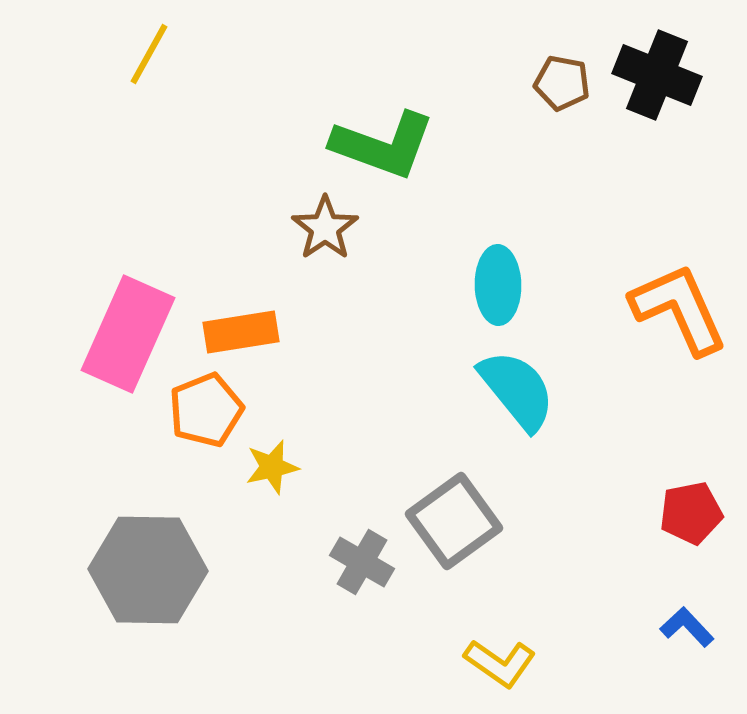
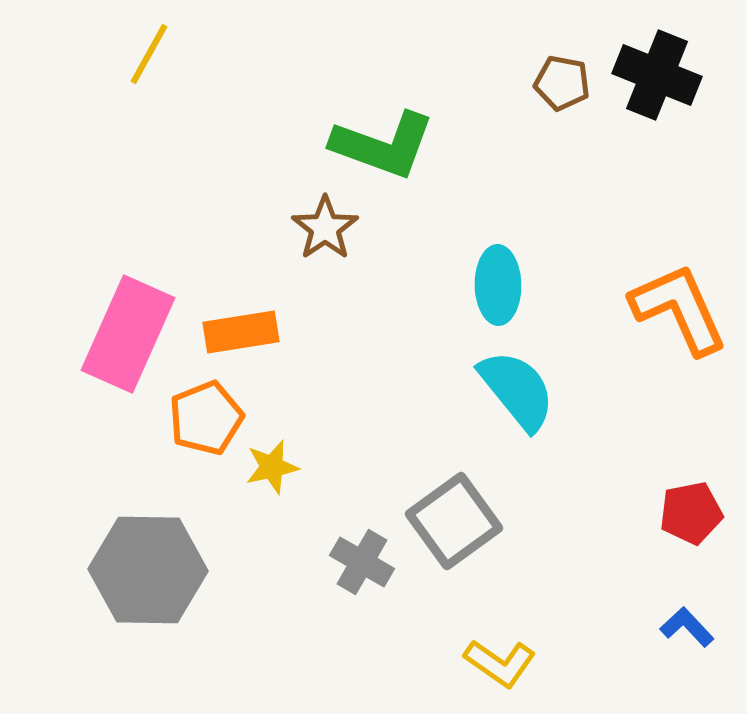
orange pentagon: moved 8 px down
